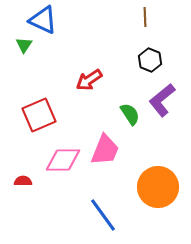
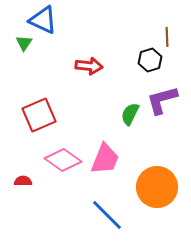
brown line: moved 22 px right, 20 px down
green triangle: moved 2 px up
black hexagon: rotated 20 degrees clockwise
red arrow: moved 14 px up; rotated 140 degrees counterclockwise
purple L-shape: rotated 24 degrees clockwise
green semicircle: rotated 120 degrees counterclockwise
pink trapezoid: moved 9 px down
pink diamond: rotated 36 degrees clockwise
orange circle: moved 1 px left
blue line: moved 4 px right; rotated 9 degrees counterclockwise
